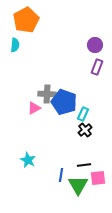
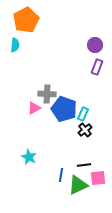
blue pentagon: moved 7 px down
cyan star: moved 1 px right, 3 px up
green triangle: rotated 35 degrees clockwise
